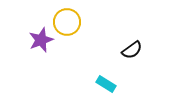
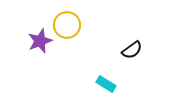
yellow circle: moved 3 px down
purple star: moved 1 px left, 1 px down
